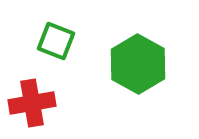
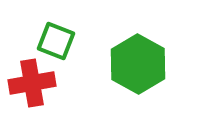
red cross: moved 20 px up
